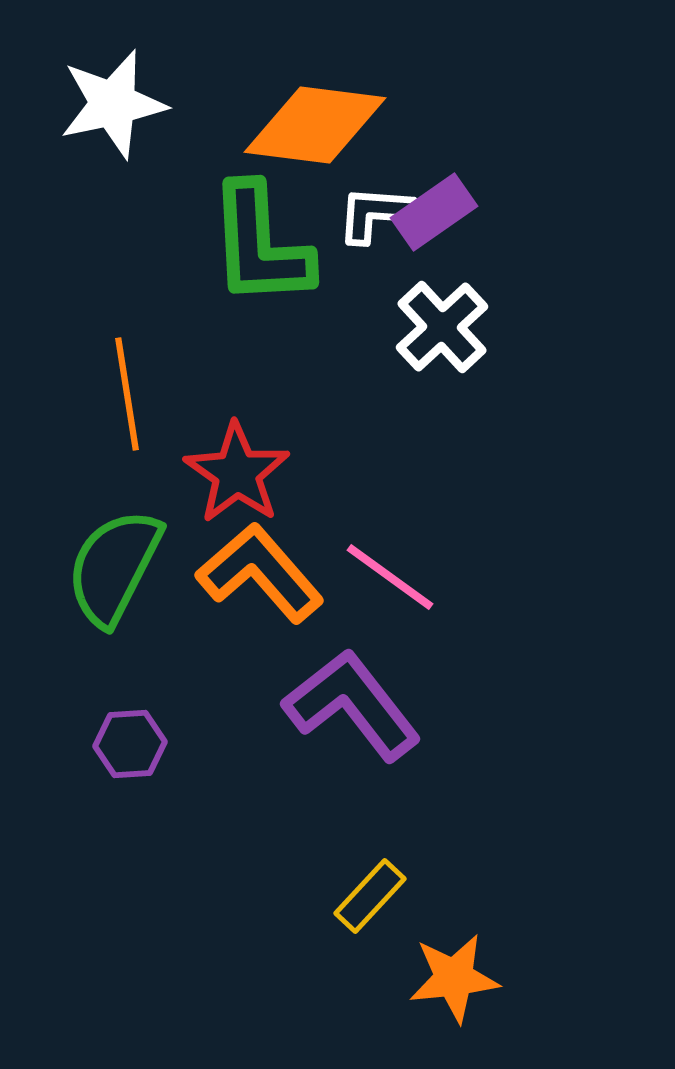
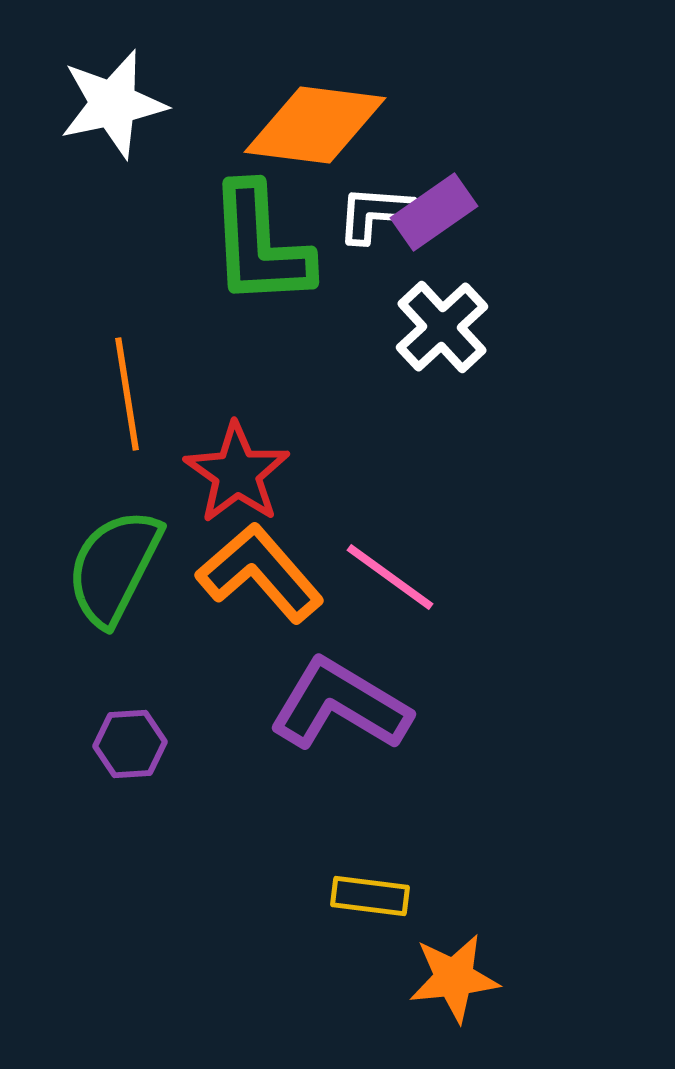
purple L-shape: moved 12 px left; rotated 21 degrees counterclockwise
yellow rectangle: rotated 54 degrees clockwise
